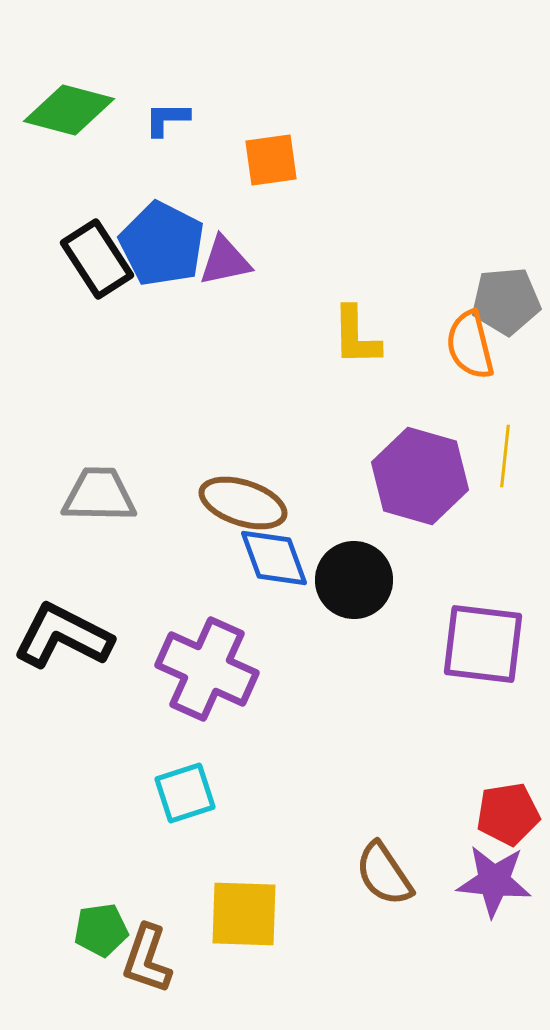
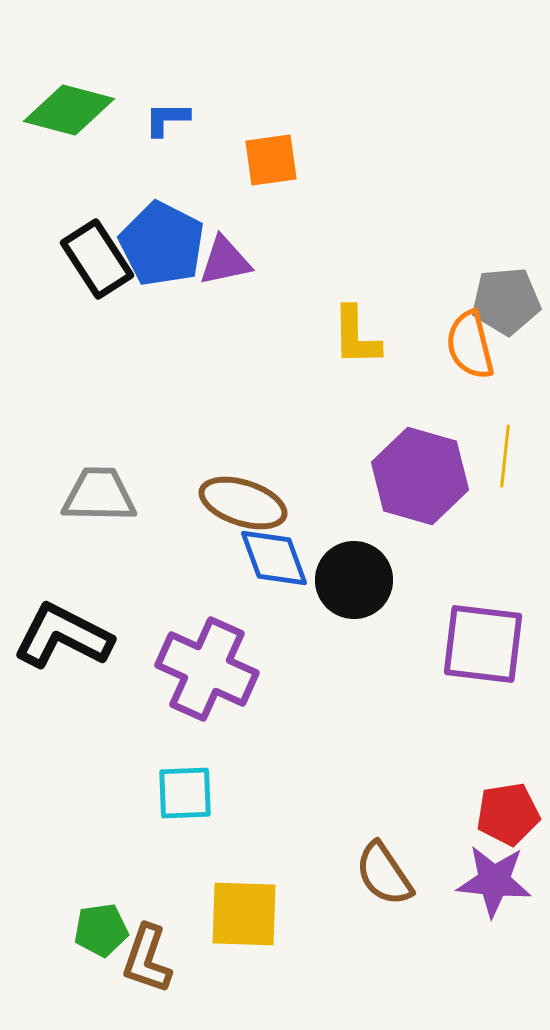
cyan square: rotated 16 degrees clockwise
